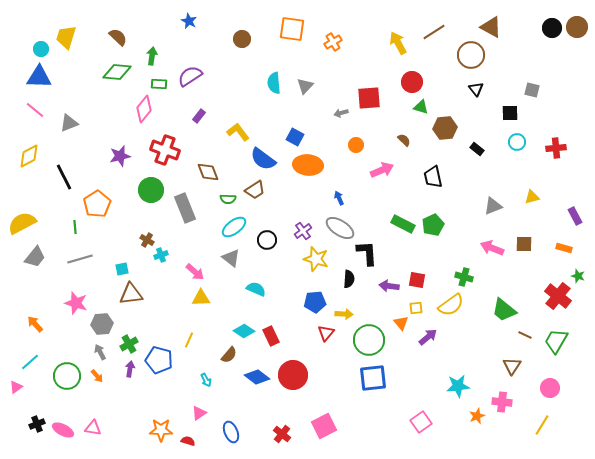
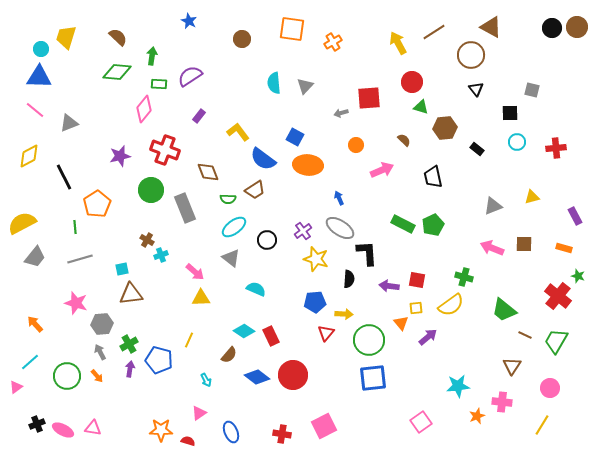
red cross at (282, 434): rotated 30 degrees counterclockwise
